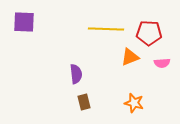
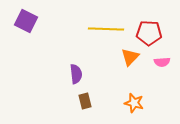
purple square: moved 2 px right, 1 px up; rotated 25 degrees clockwise
orange triangle: rotated 24 degrees counterclockwise
pink semicircle: moved 1 px up
brown rectangle: moved 1 px right, 1 px up
